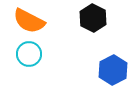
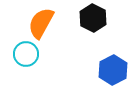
orange semicircle: moved 12 px right, 2 px down; rotated 92 degrees clockwise
cyan circle: moved 3 px left
